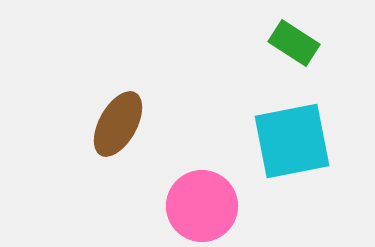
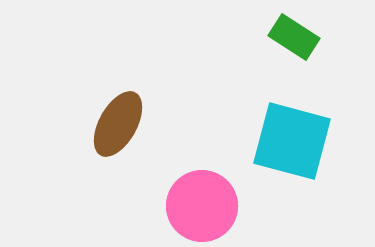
green rectangle: moved 6 px up
cyan square: rotated 26 degrees clockwise
